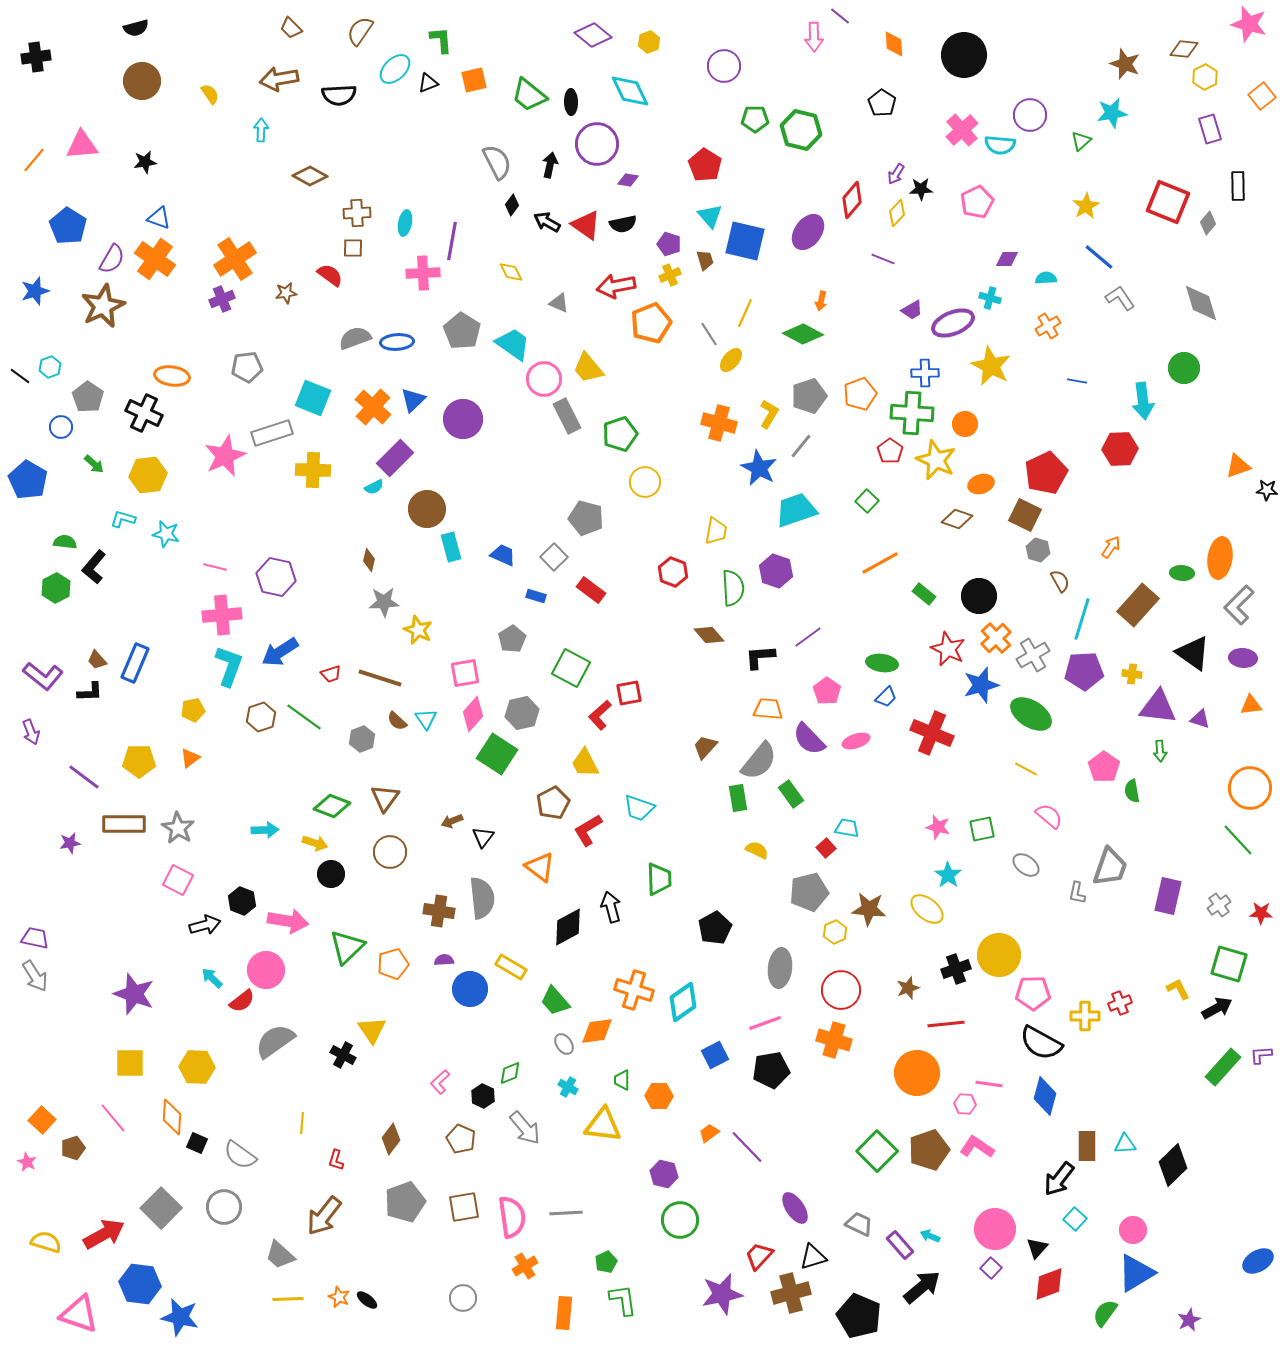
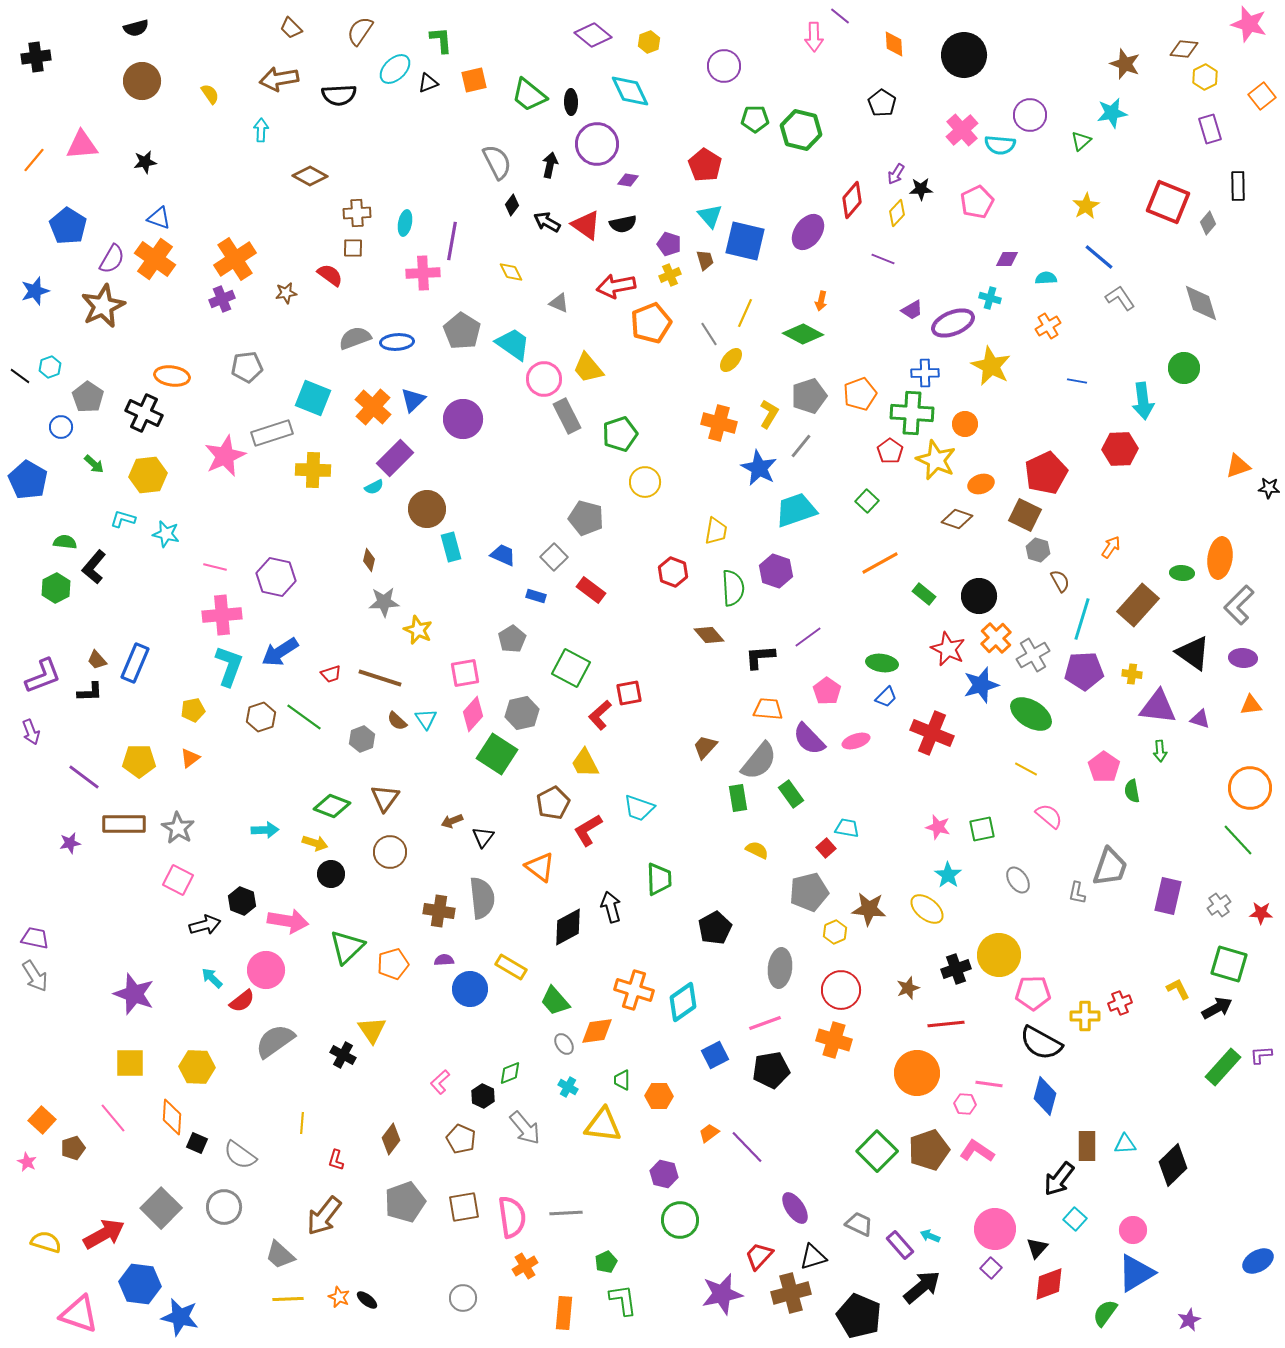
black star at (1267, 490): moved 2 px right, 2 px up
purple L-shape at (43, 676): rotated 60 degrees counterclockwise
gray ellipse at (1026, 865): moved 8 px left, 15 px down; rotated 20 degrees clockwise
pink L-shape at (977, 1147): moved 4 px down
